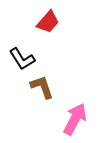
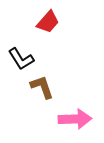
black L-shape: moved 1 px left
pink arrow: rotated 60 degrees clockwise
